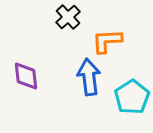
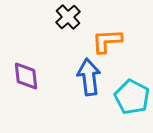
cyan pentagon: rotated 12 degrees counterclockwise
